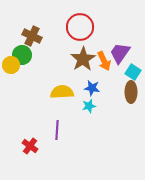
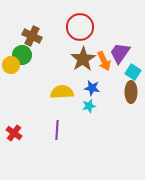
red cross: moved 16 px left, 13 px up
